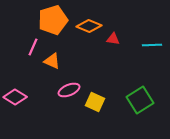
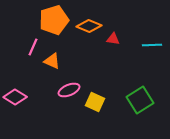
orange pentagon: moved 1 px right
